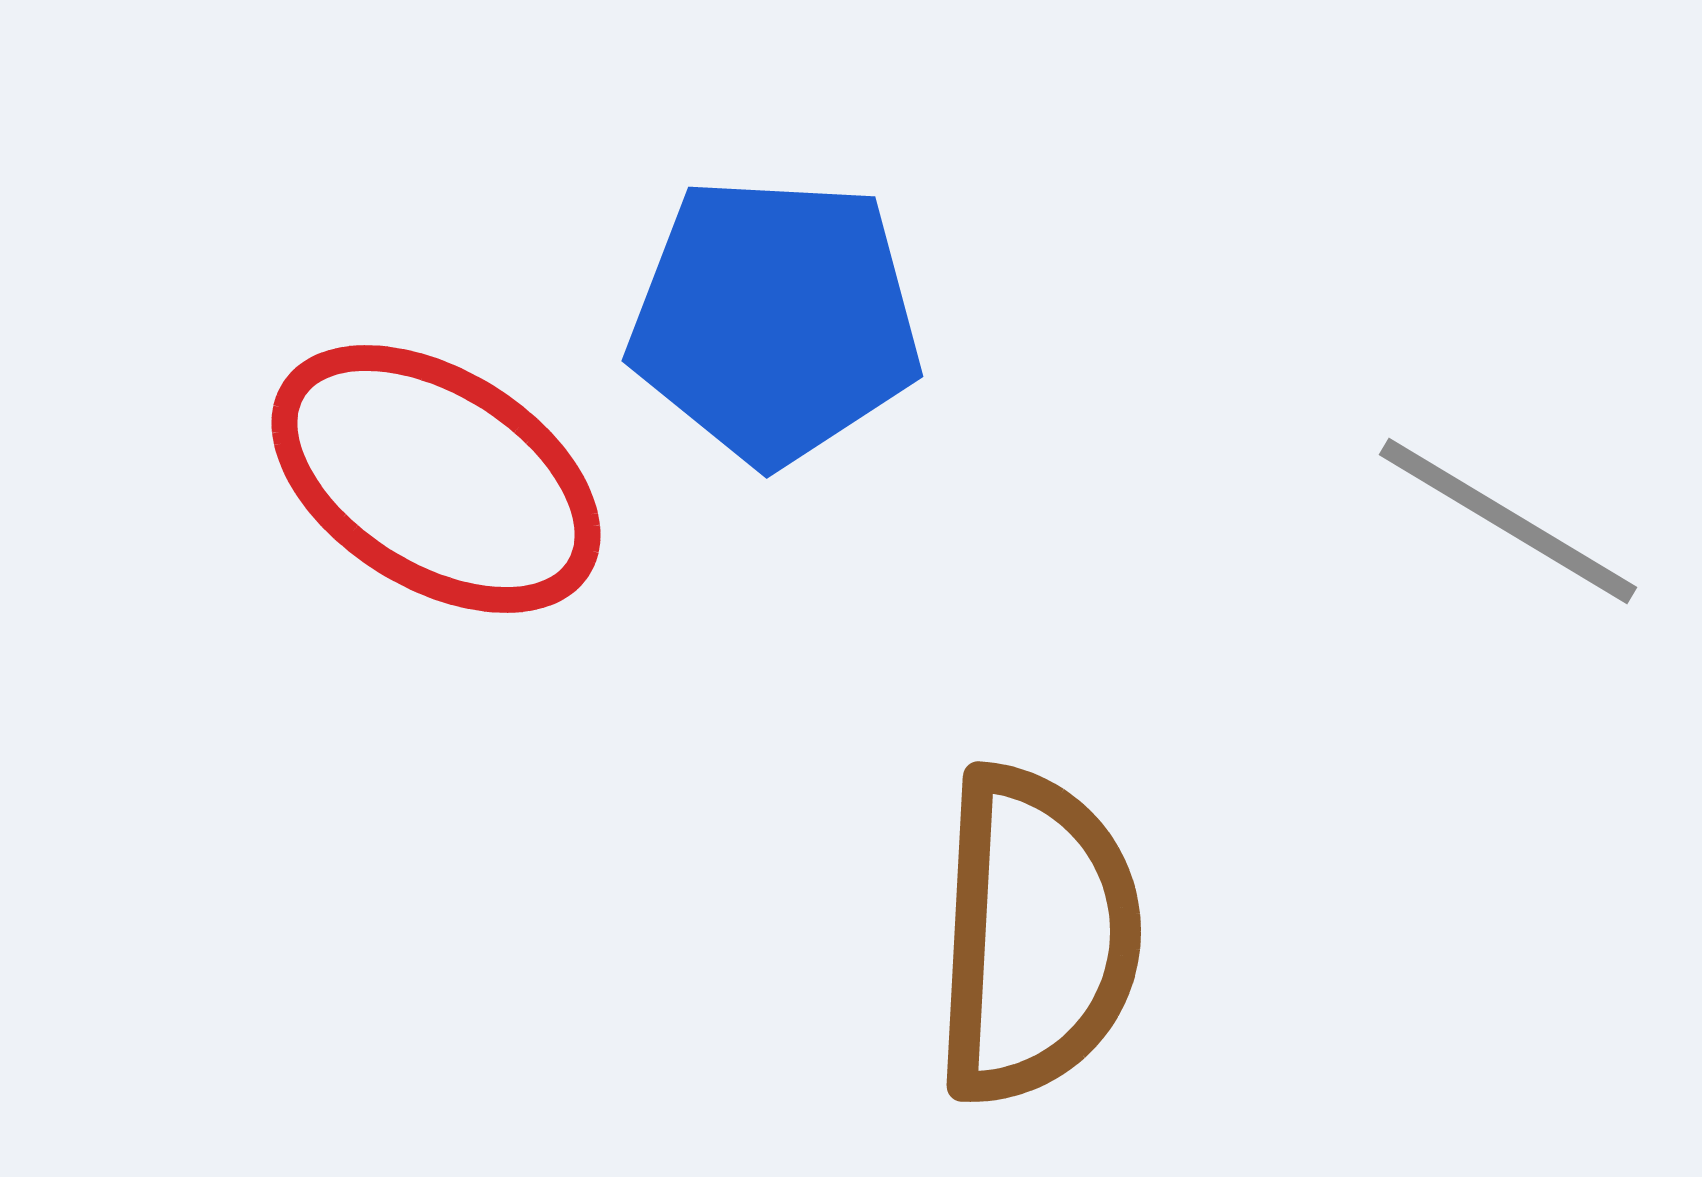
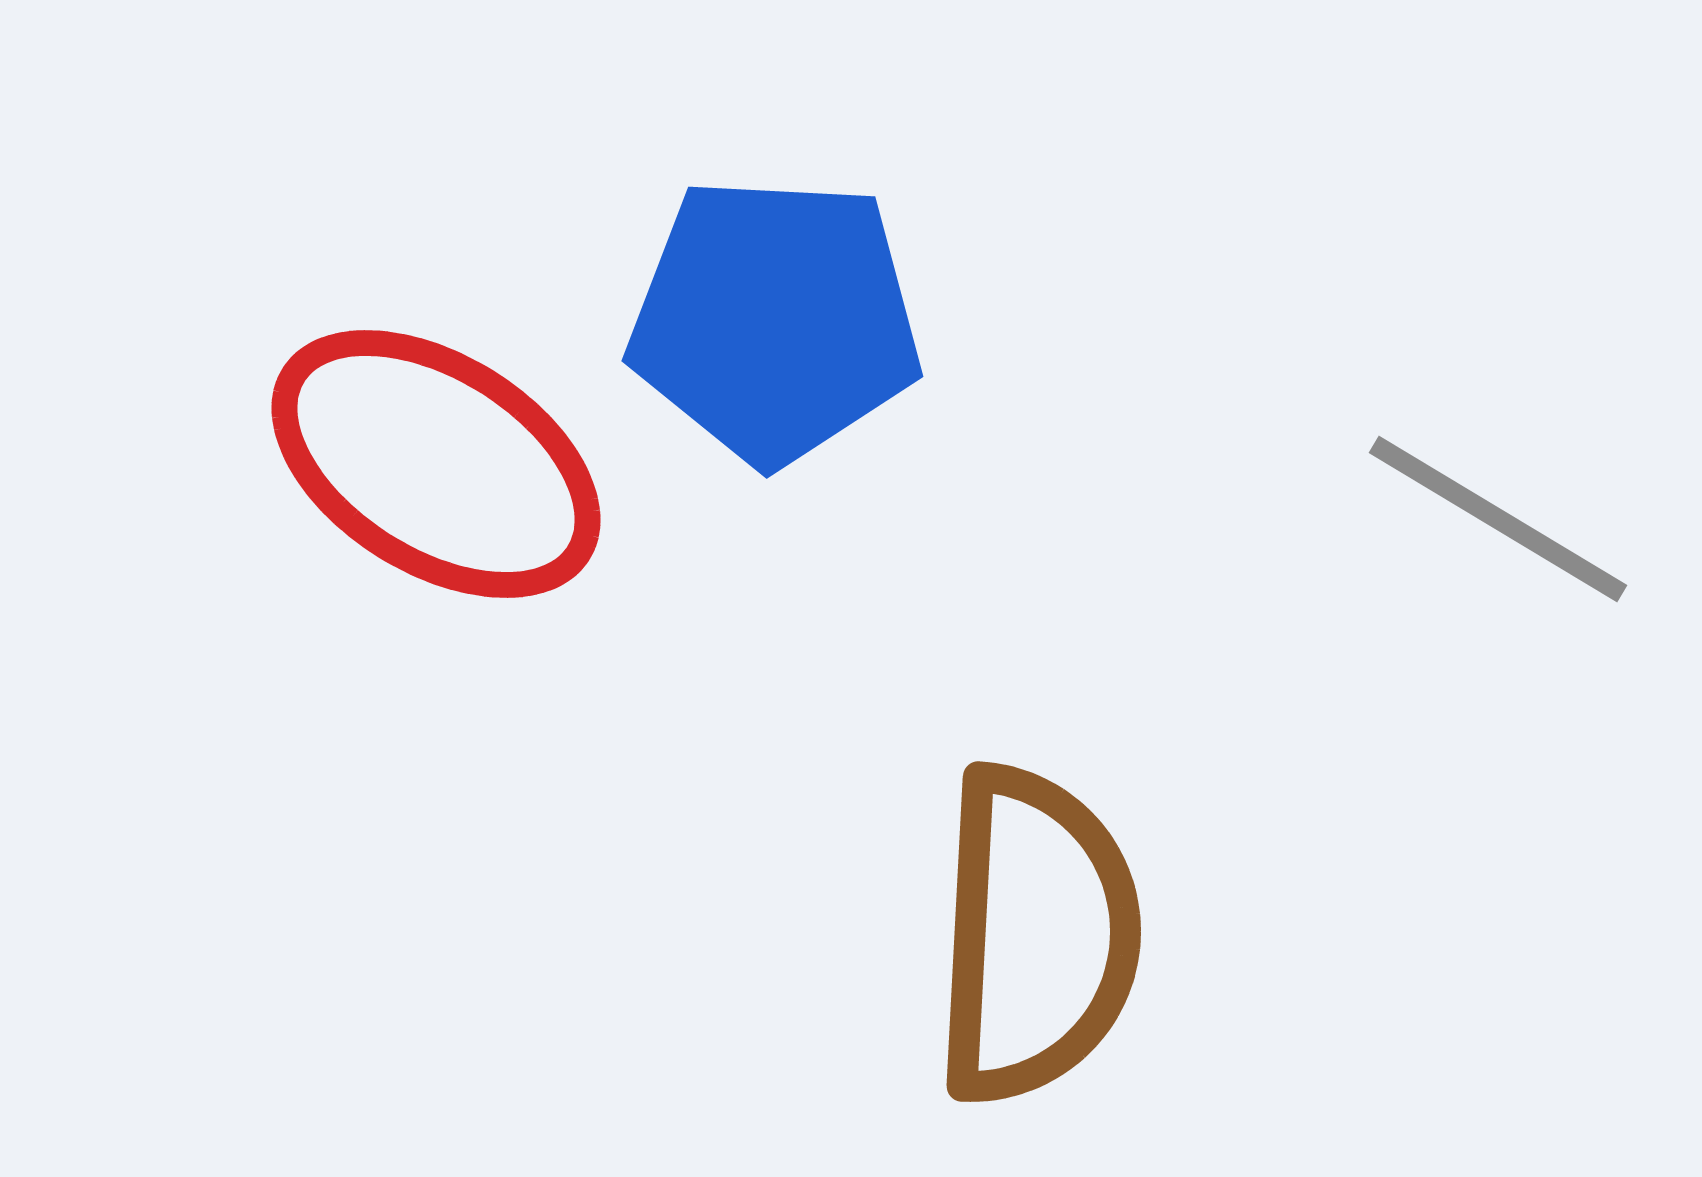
red ellipse: moved 15 px up
gray line: moved 10 px left, 2 px up
